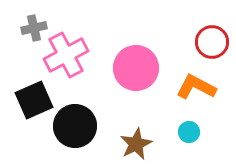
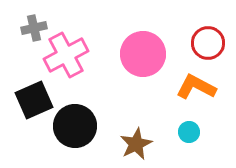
red circle: moved 4 px left, 1 px down
pink circle: moved 7 px right, 14 px up
